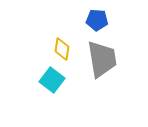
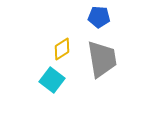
blue pentagon: moved 2 px right, 3 px up
yellow diamond: rotated 50 degrees clockwise
